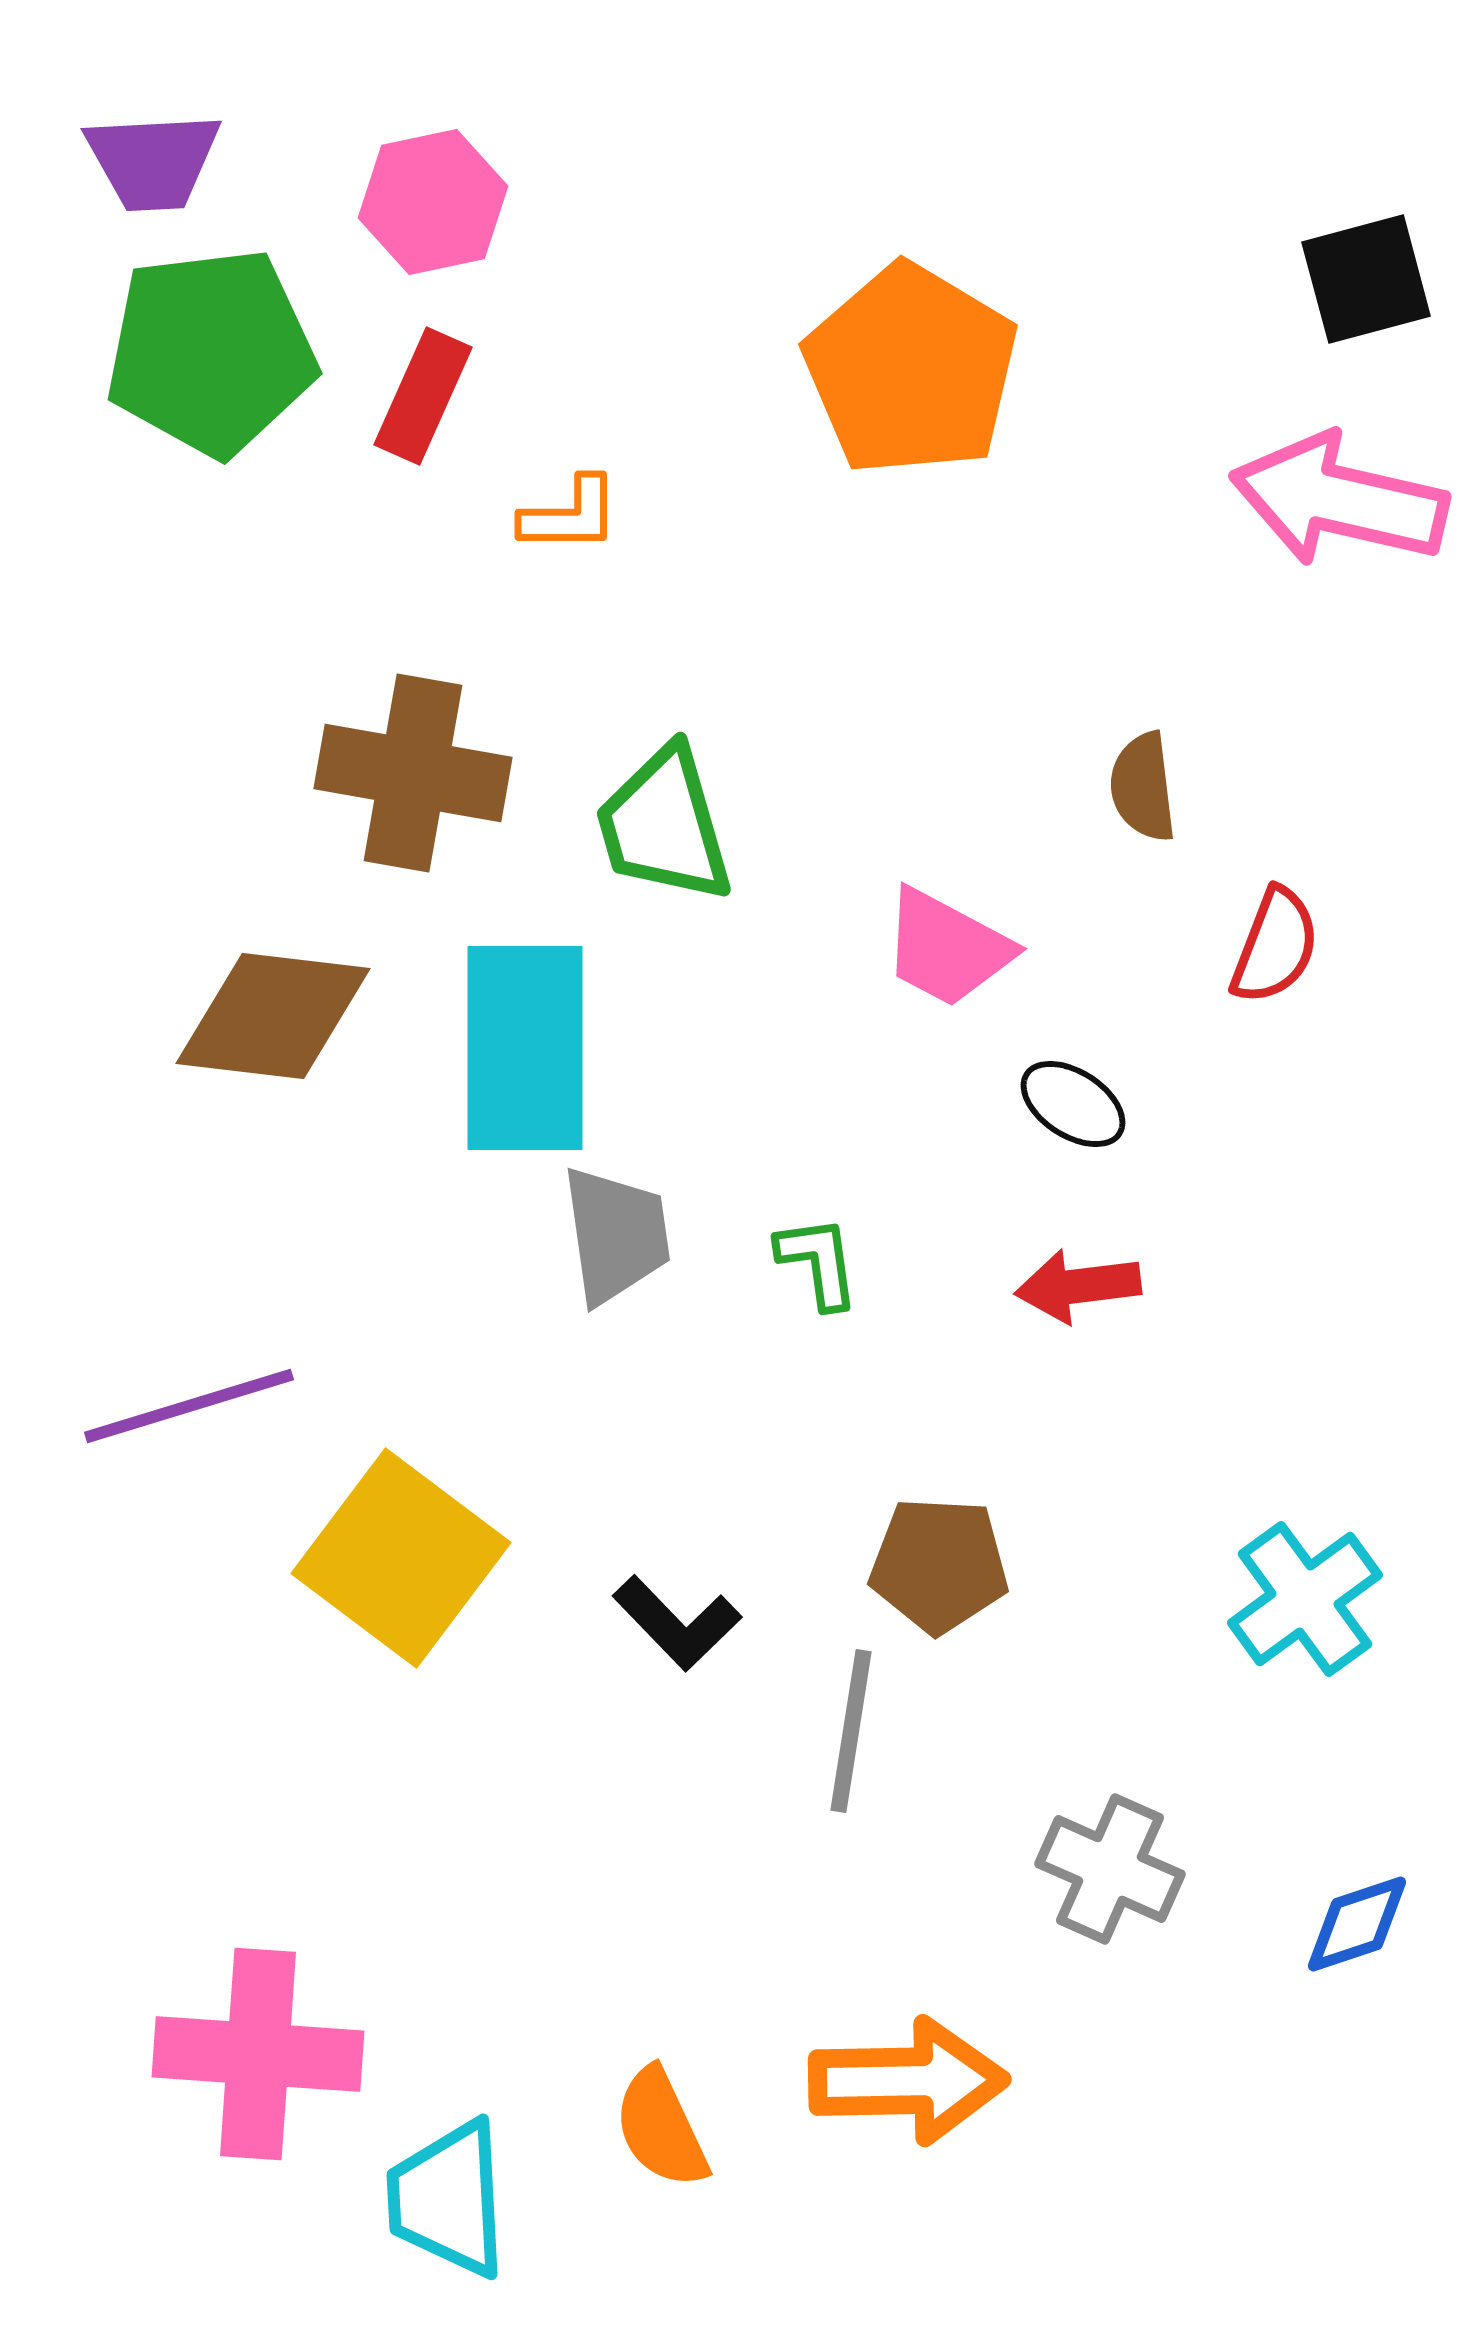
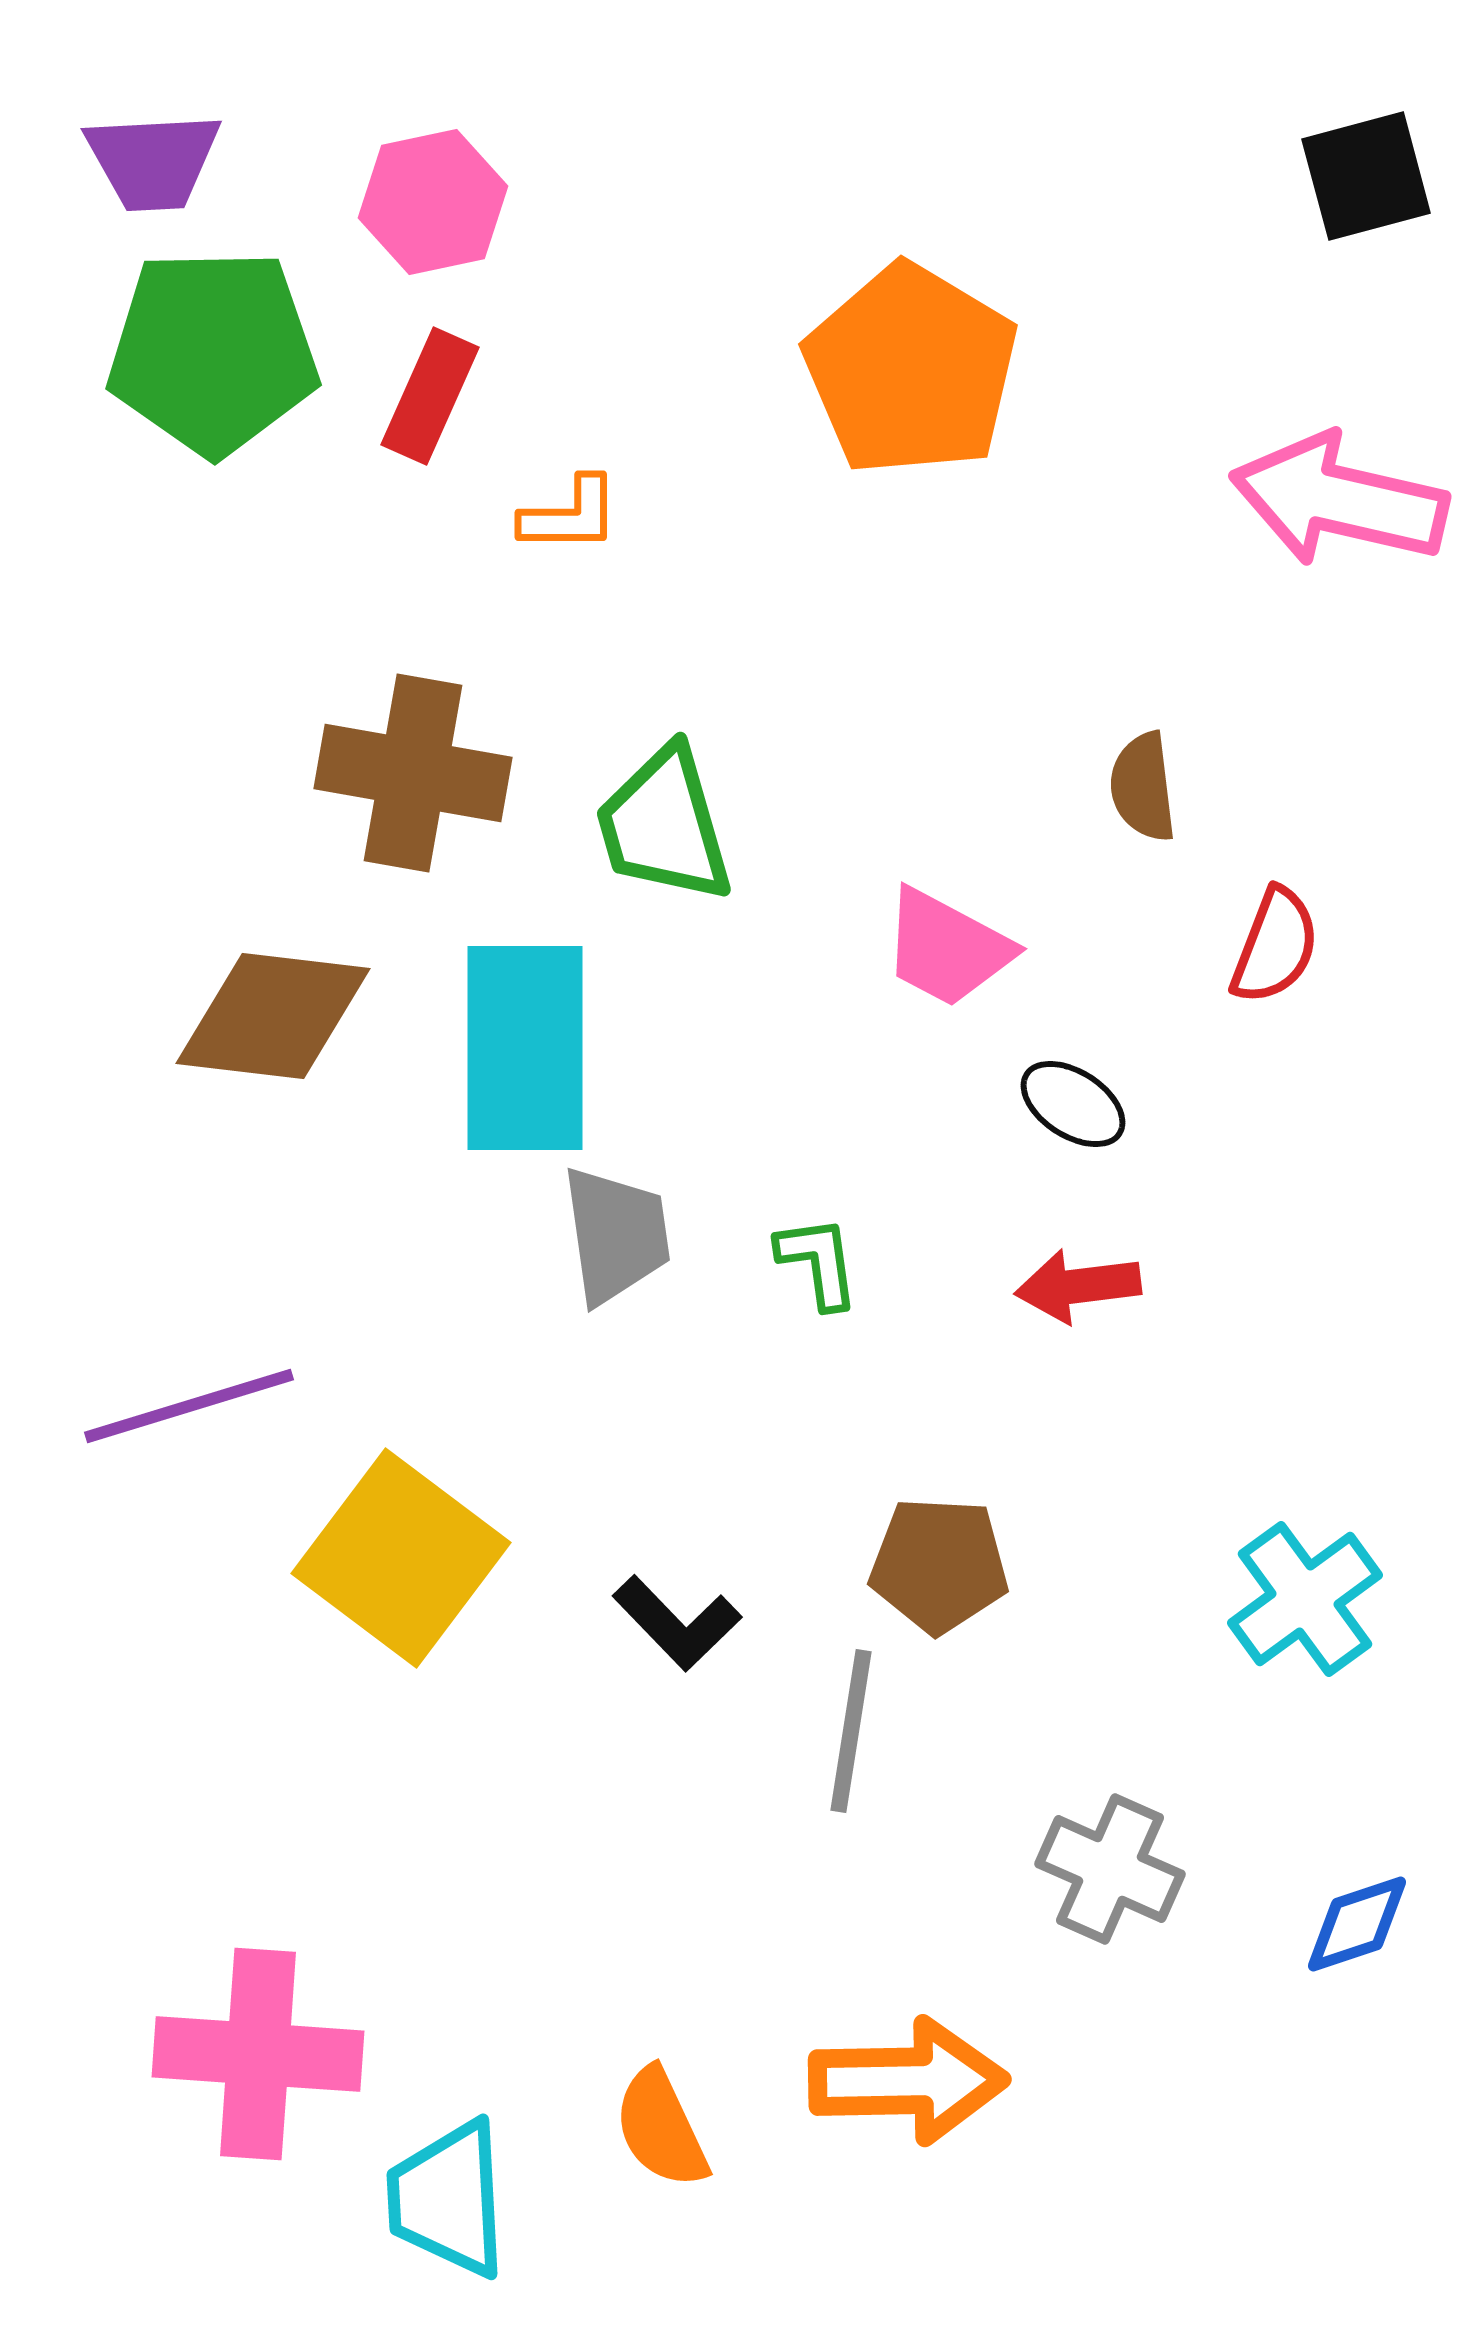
black square: moved 103 px up
green pentagon: moved 2 px right; rotated 6 degrees clockwise
red rectangle: moved 7 px right
